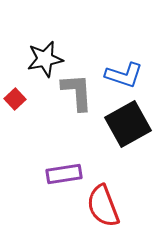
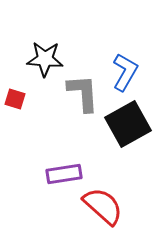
black star: rotated 15 degrees clockwise
blue L-shape: moved 1 px right, 3 px up; rotated 78 degrees counterclockwise
gray L-shape: moved 6 px right, 1 px down
red square: rotated 30 degrees counterclockwise
red semicircle: rotated 153 degrees clockwise
